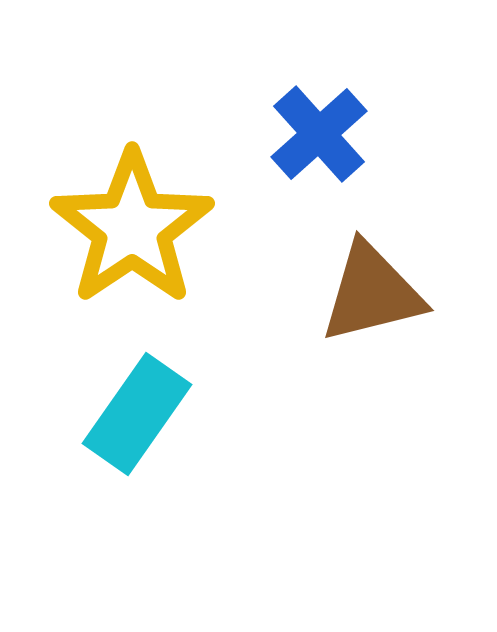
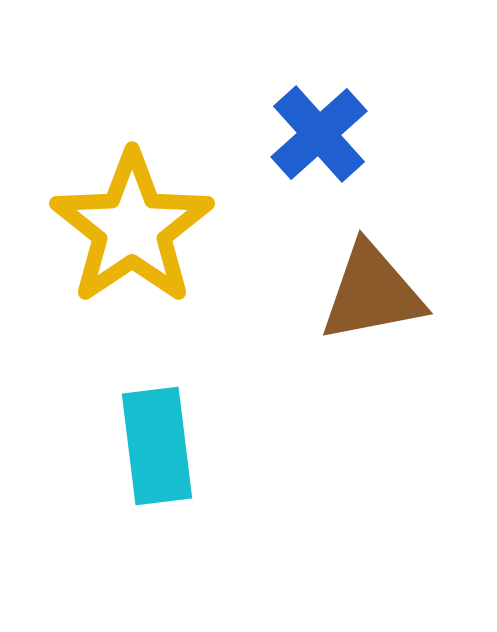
brown triangle: rotated 3 degrees clockwise
cyan rectangle: moved 20 px right, 32 px down; rotated 42 degrees counterclockwise
